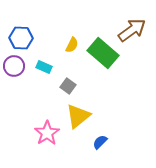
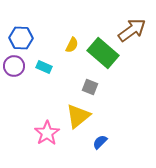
gray square: moved 22 px right, 1 px down; rotated 14 degrees counterclockwise
